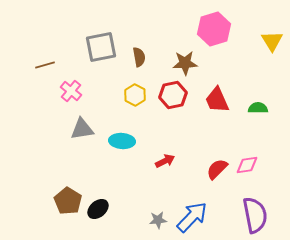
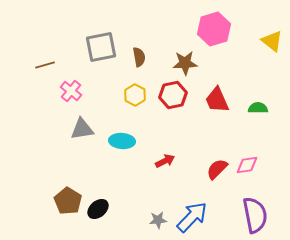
yellow triangle: rotated 20 degrees counterclockwise
